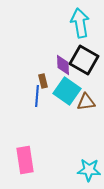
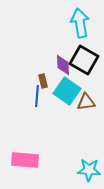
pink rectangle: rotated 76 degrees counterclockwise
